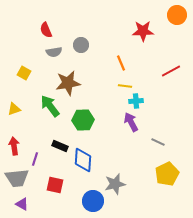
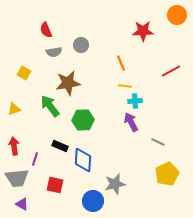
cyan cross: moved 1 px left
